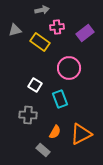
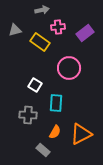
pink cross: moved 1 px right
cyan rectangle: moved 4 px left, 4 px down; rotated 24 degrees clockwise
